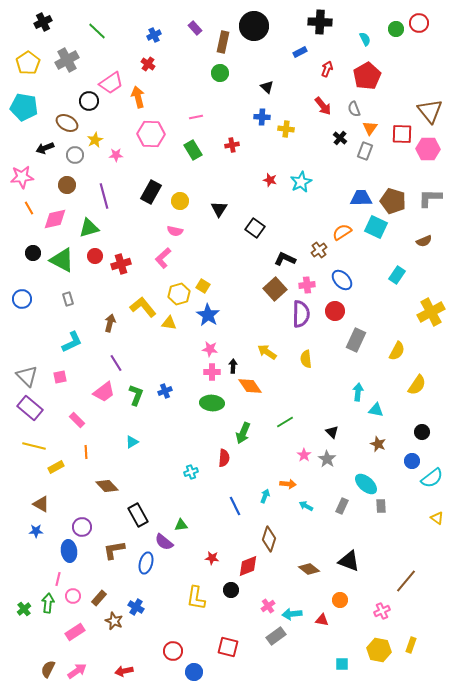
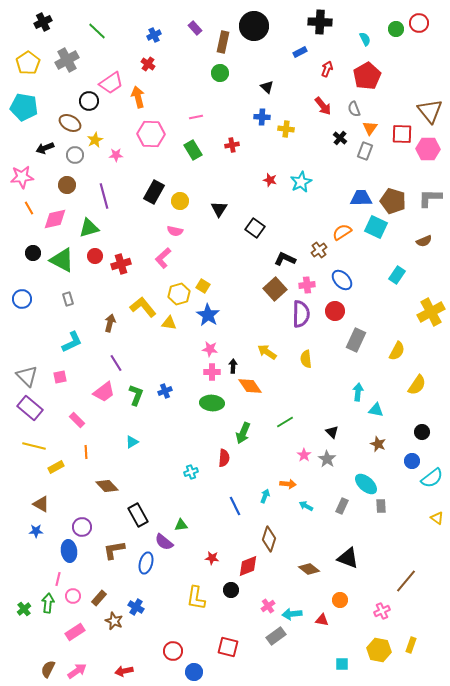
brown ellipse at (67, 123): moved 3 px right
black rectangle at (151, 192): moved 3 px right
black triangle at (349, 561): moved 1 px left, 3 px up
